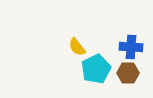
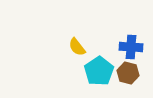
cyan pentagon: moved 3 px right, 2 px down; rotated 8 degrees counterclockwise
brown hexagon: rotated 15 degrees clockwise
